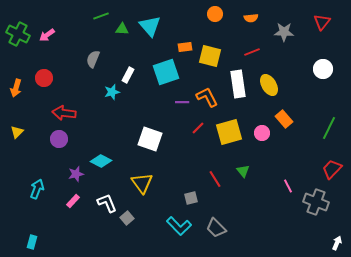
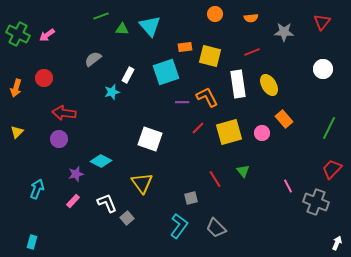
gray semicircle at (93, 59): rotated 30 degrees clockwise
cyan L-shape at (179, 226): rotated 100 degrees counterclockwise
